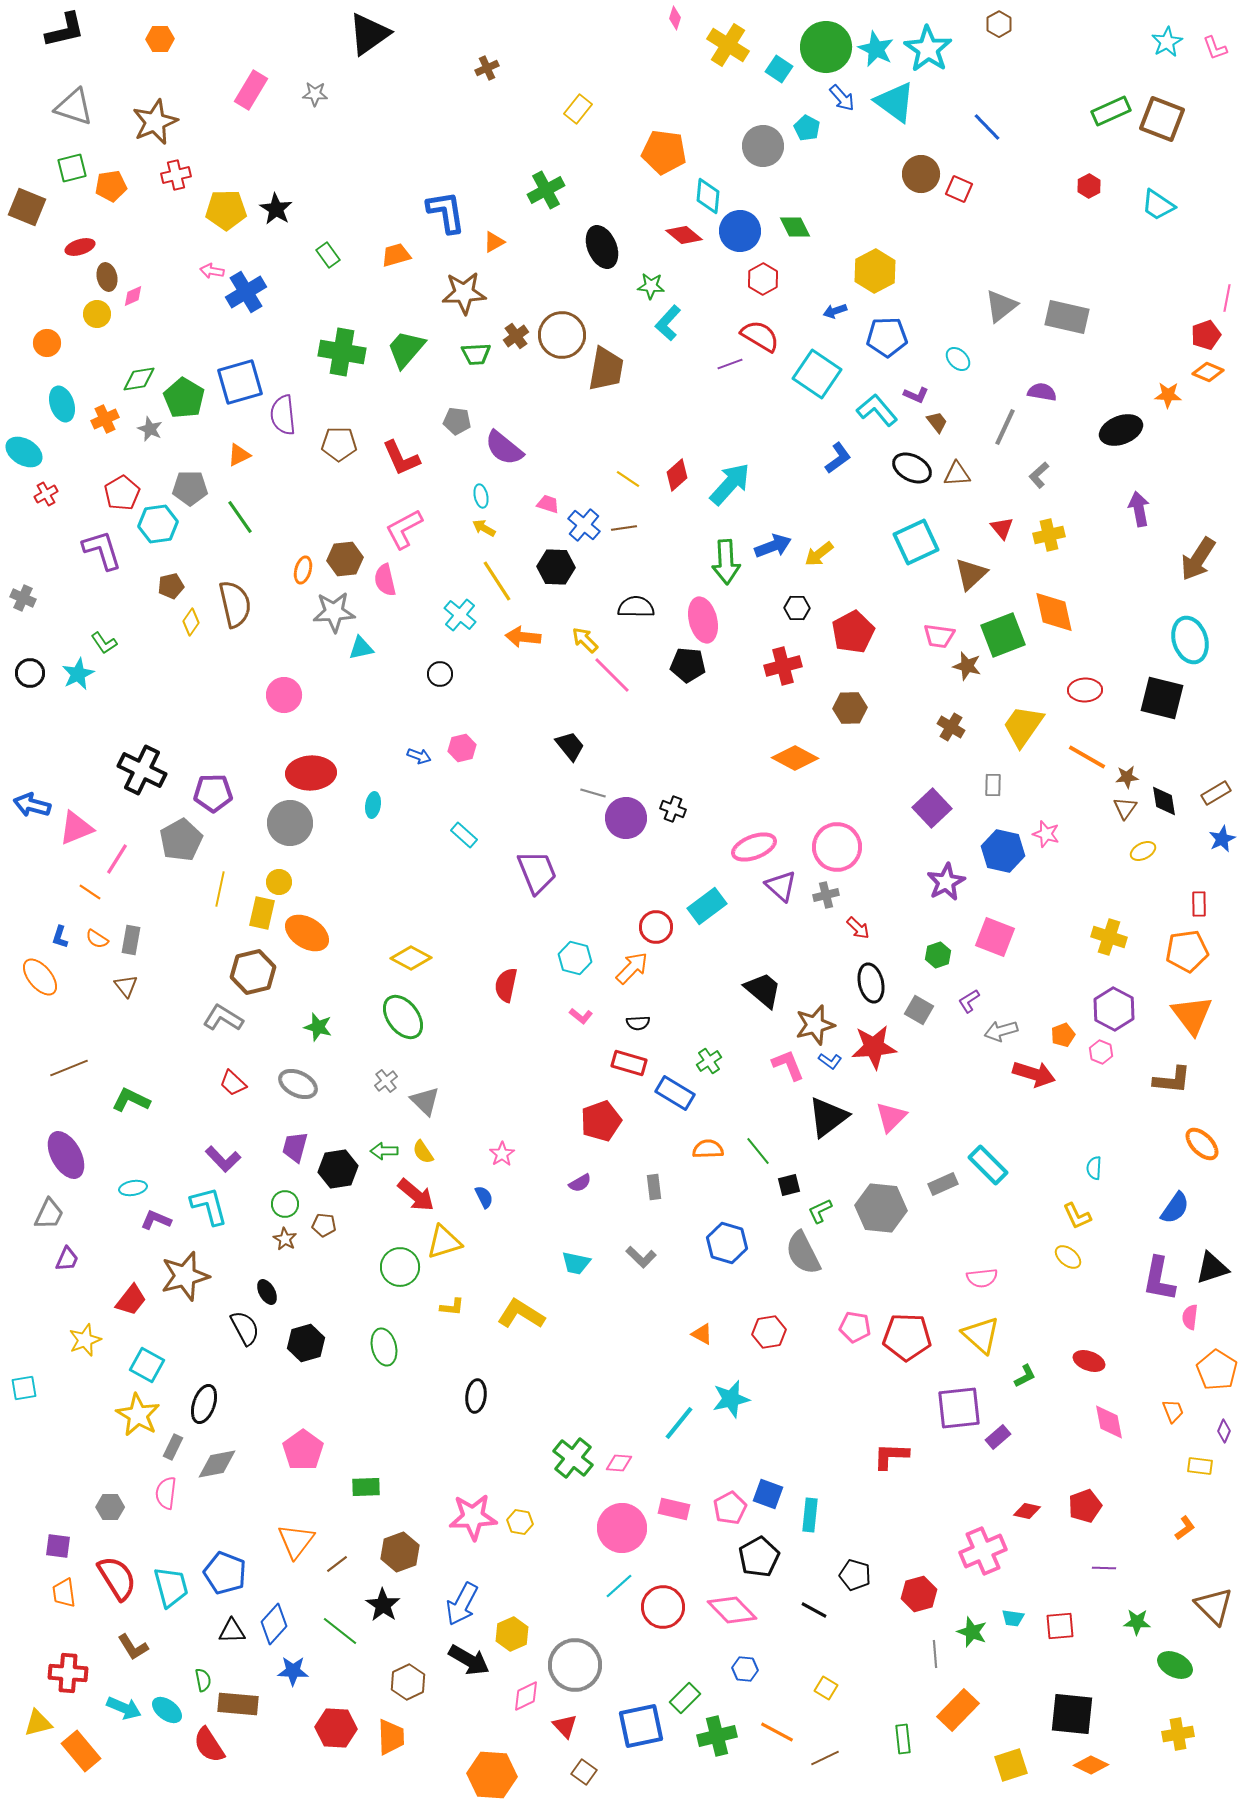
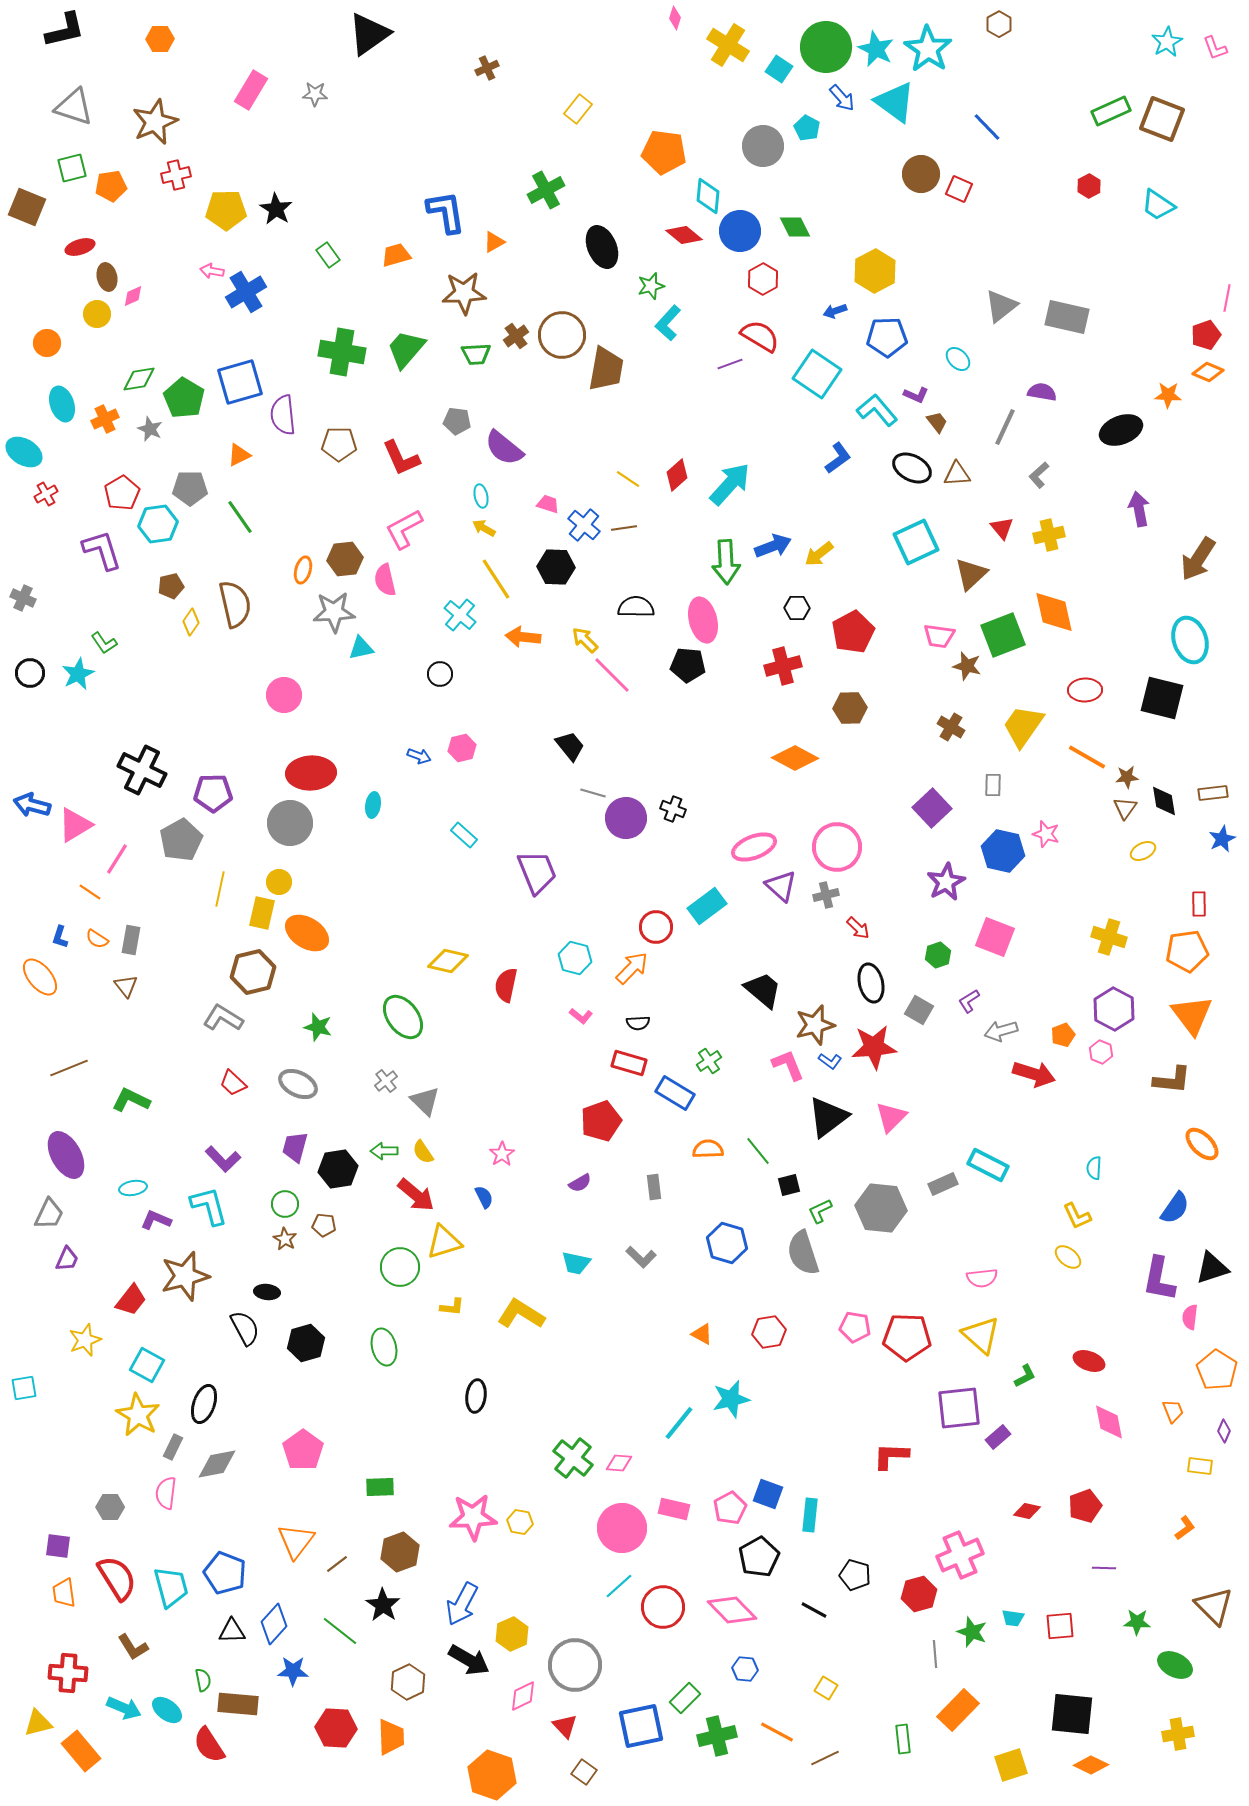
green star at (651, 286): rotated 20 degrees counterclockwise
yellow line at (497, 581): moved 1 px left, 2 px up
brown rectangle at (1216, 793): moved 3 px left; rotated 24 degrees clockwise
pink triangle at (76, 828): moved 1 px left, 3 px up; rotated 9 degrees counterclockwise
yellow diamond at (411, 958): moved 37 px right, 3 px down; rotated 15 degrees counterclockwise
cyan rectangle at (988, 1165): rotated 18 degrees counterclockwise
gray semicircle at (803, 1253): rotated 9 degrees clockwise
black ellipse at (267, 1292): rotated 55 degrees counterclockwise
green rectangle at (366, 1487): moved 14 px right
pink cross at (983, 1551): moved 23 px left, 4 px down
pink diamond at (526, 1696): moved 3 px left
orange hexagon at (492, 1775): rotated 15 degrees clockwise
